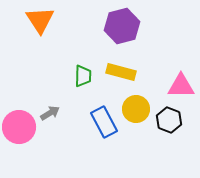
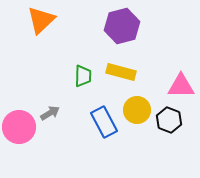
orange triangle: moved 1 px right; rotated 20 degrees clockwise
yellow circle: moved 1 px right, 1 px down
